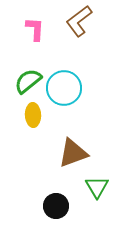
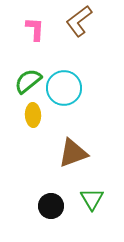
green triangle: moved 5 px left, 12 px down
black circle: moved 5 px left
